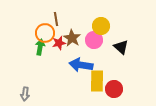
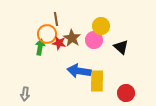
orange circle: moved 2 px right, 1 px down
red star: rotated 24 degrees clockwise
blue arrow: moved 2 px left, 6 px down
red circle: moved 12 px right, 4 px down
